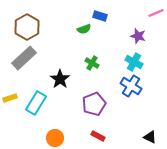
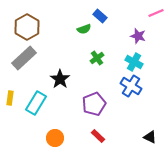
blue rectangle: rotated 24 degrees clockwise
green cross: moved 5 px right, 5 px up; rotated 24 degrees clockwise
yellow rectangle: rotated 64 degrees counterclockwise
red rectangle: rotated 16 degrees clockwise
